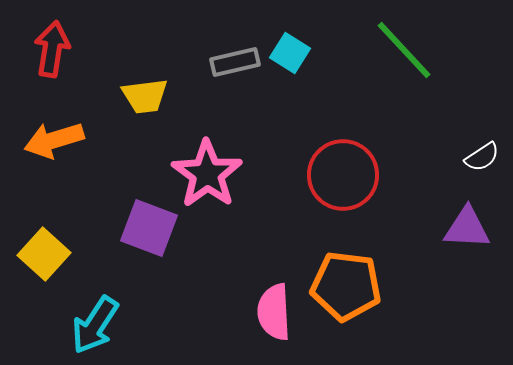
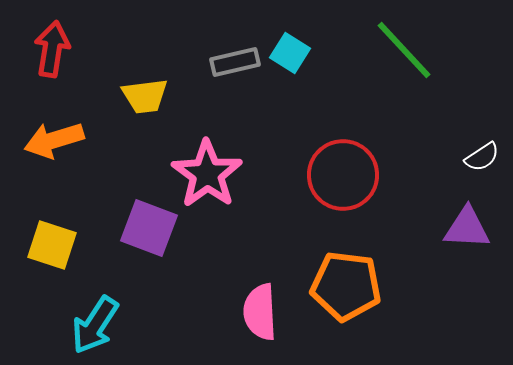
yellow square: moved 8 px right, 9 px up; rotated 24 degrees counterclockwise
pink semicircle: moved 14 px left
